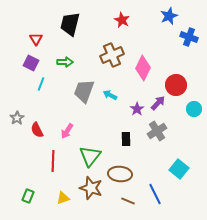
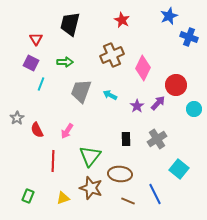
gray trapezoid: moved 3 px left
purple star: moved 3 px up
gray cross: moved 8 px down
